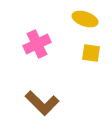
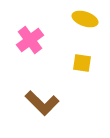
pink cross: moved 7 px left, 4 px up; rotated 12 degrees counterclockwise
yellow square: moved 9 px left, 10 px down
